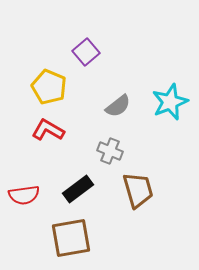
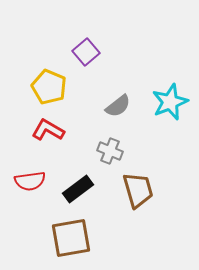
red semicircle: moved 6 px right, 14 px up
